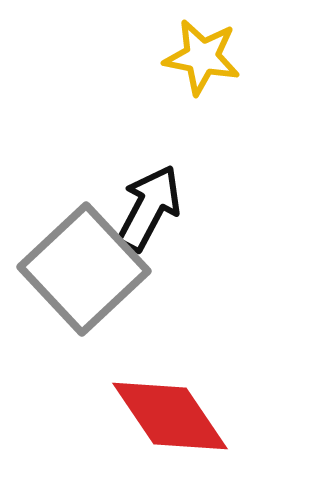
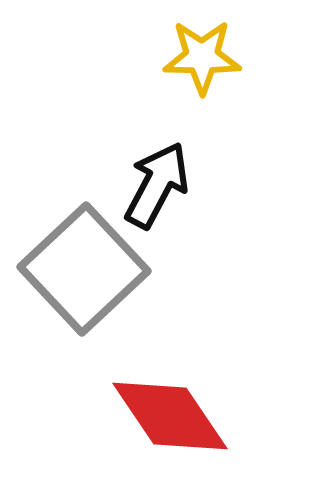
yellow star: rotated 10 degrees counterclockwise
black arrow: moved 8 px right, 23 px up
